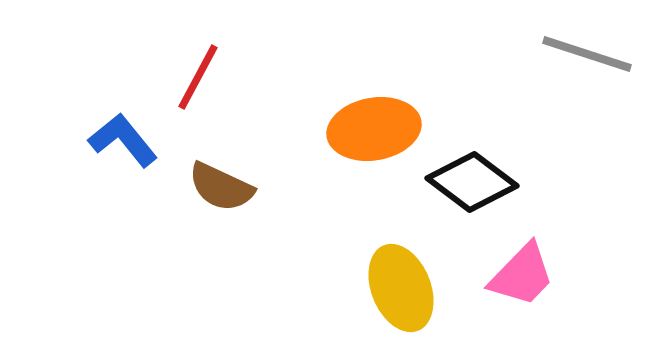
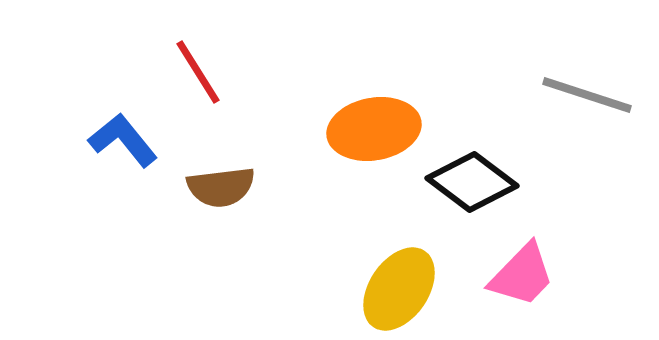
gray line: moved 41 px down
red line: moved 5 px up; rotated 60 degrees counterclockwise
brown semicircle: rotated 32 degrees counterclockwise
yellow ellipse: moved 2 px left, 1 px down; rotated 56 degrees clockwise
